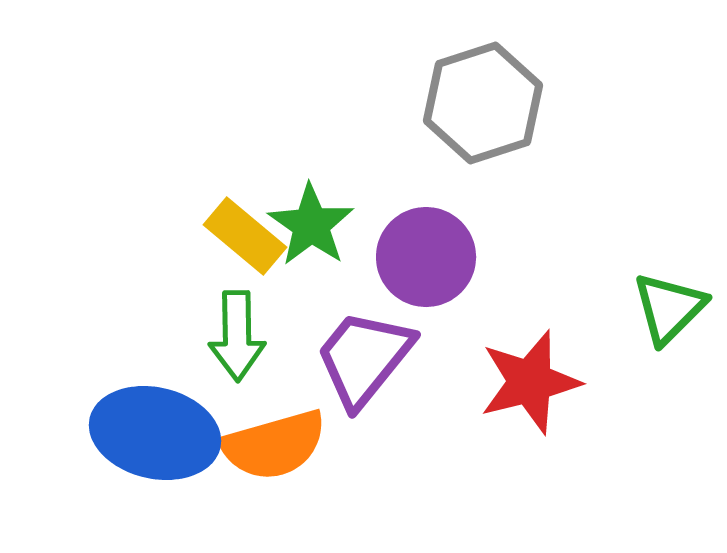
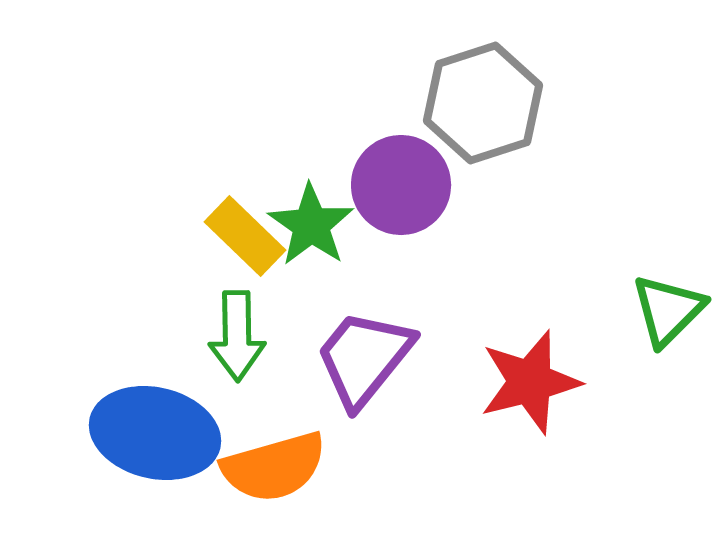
yellow rectangle: rotated 4 degrees clockwise
purple circle: moved 25 px left, 72 px up
green triangle: moved 1 px left, 2 px down
orange semicircle: moved 22 px down
